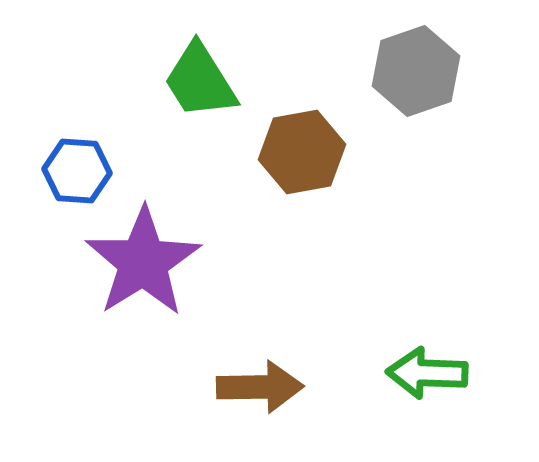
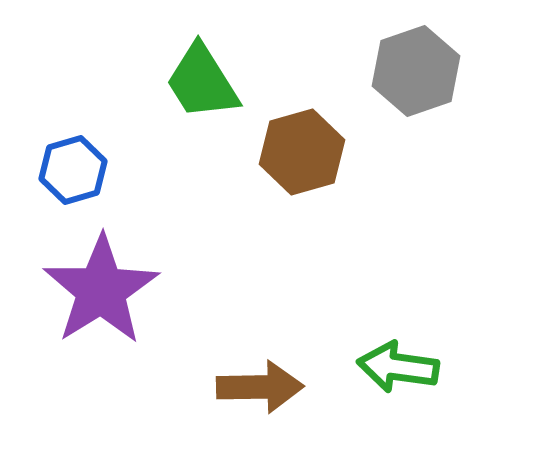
green trapezoid: moved 2 px right, 1 px down
brown hexagon: rotated 6 degrees counterclockwise
blue hexagon: moved 4 px left, 1 px up; rotated 20 degrees counterclockwise
purple star: moved 42 px left, 28 px down
green arrow: moved 29 px left, 6 px up; rotated 6 degrees clockwise
